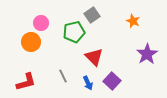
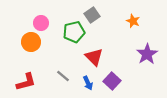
gray line: rotated 24 degrees counterclockwise
